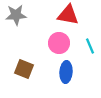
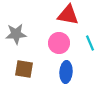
gray star: moved 19 px down
cyan line: moved 3 px up
brown square: rotated 12 degrees counterclockwise
